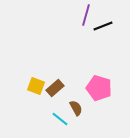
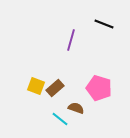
purple line: moved 15 px left, 25 px down
black line: moved 1 px right, 2 px up; rotated 42 degrees clockwise
brown semicircle: rotated 42 degrees counterclockwise
